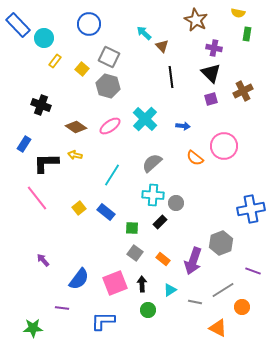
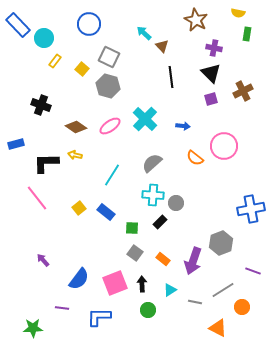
blue rectangle at (24, 144): moved 8 px left; rotated 42 degrees clockwise
blue L-shape at (103, 321): moved 4 px left, 4 px up
